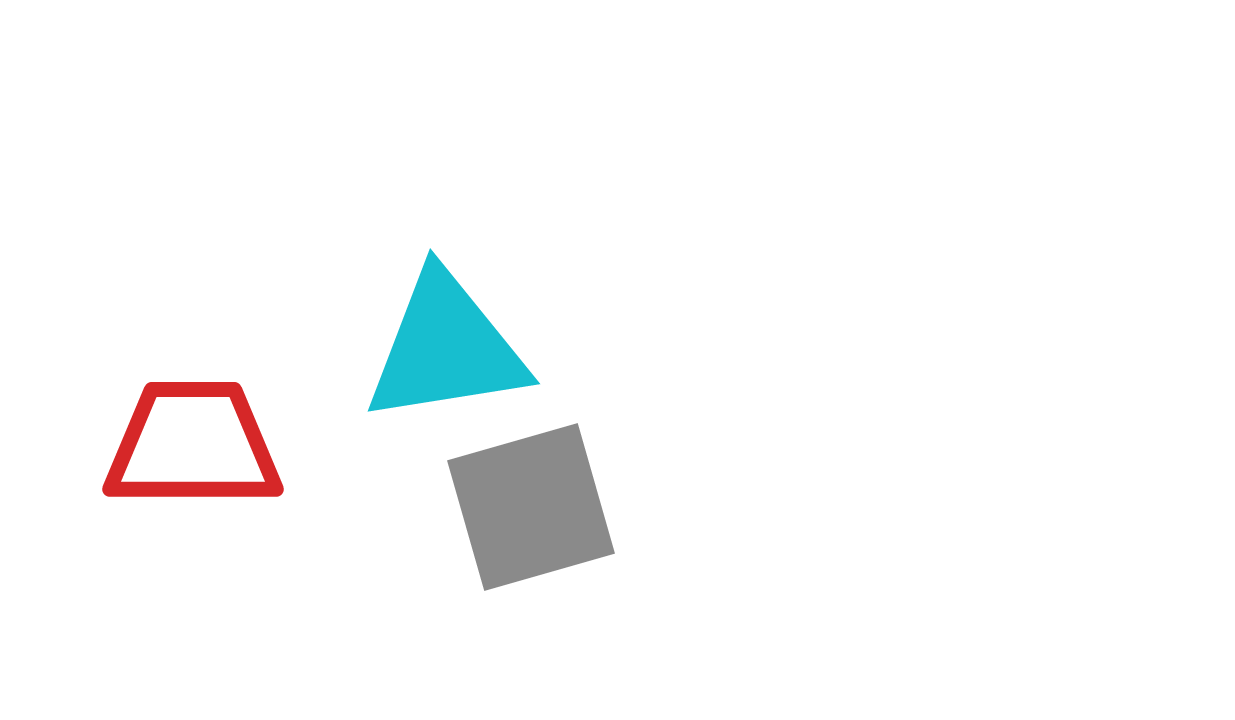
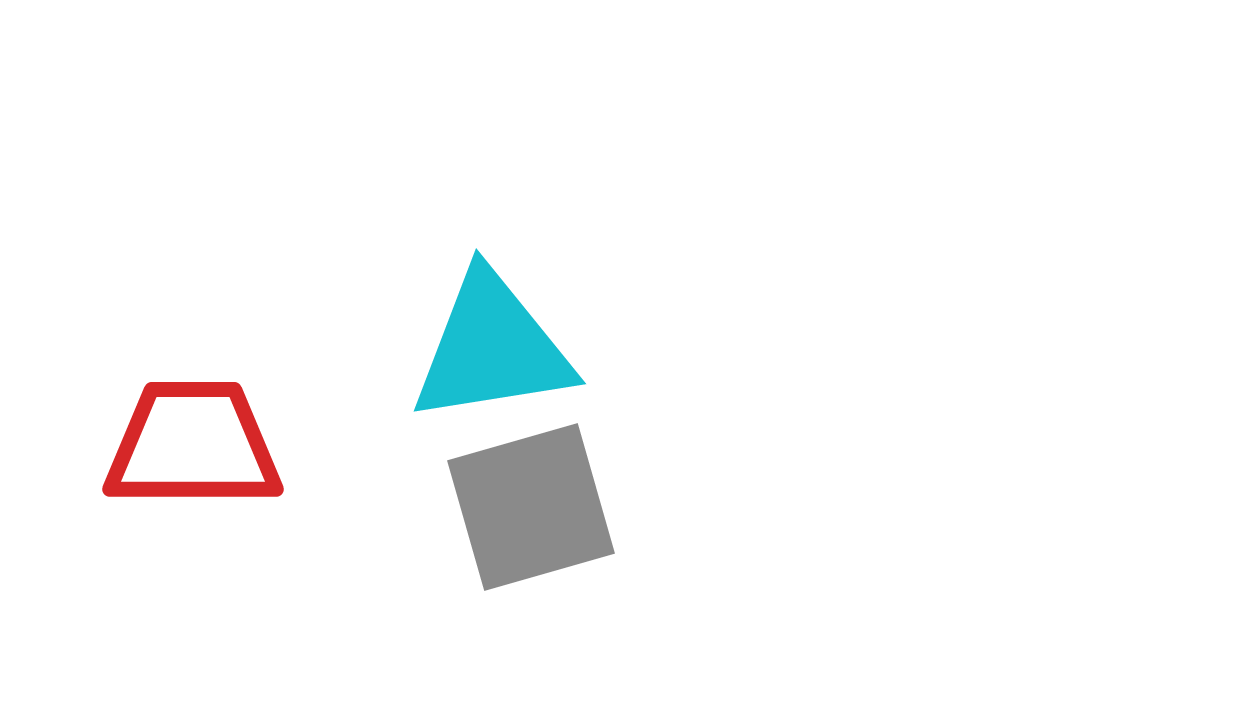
cyan triangle: moved 46 px right
